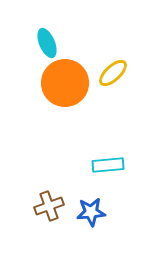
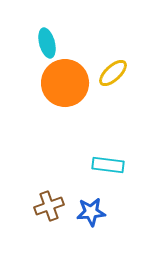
cyan ellipse: rotated 8 degrees clockwise
cyan rectangle: rotated 12 degrees clockwise
